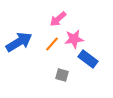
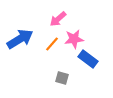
blue arrow: moved 1 px right, 3 px up
gray square: moved 3 px down
